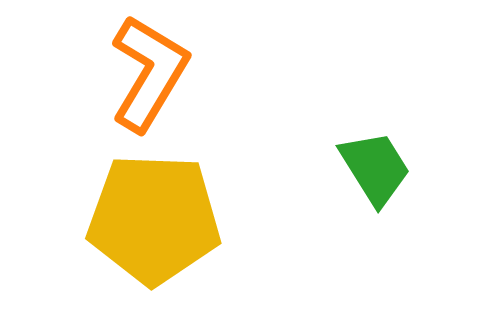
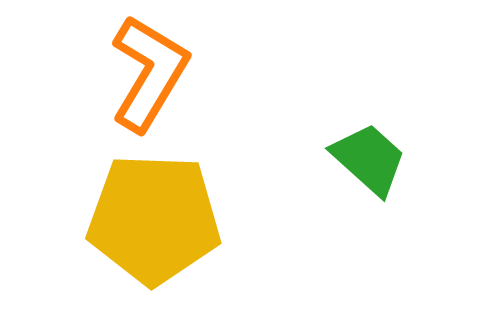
green trapezoid: moved 6 px left, 9 px up; rotated 16 degrees counterclockwise
